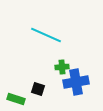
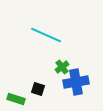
green cross: rotated 32 degrees counterclockwise
